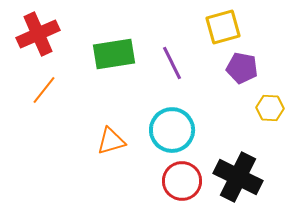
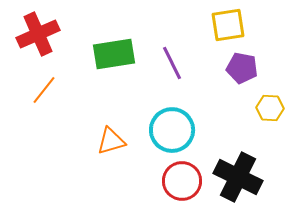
yellow square: moved 5 px right, 2 px up; rotated 6 degrees clockwise
